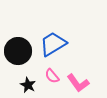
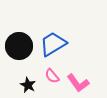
black circle: moved 1 px right, 5 px up
